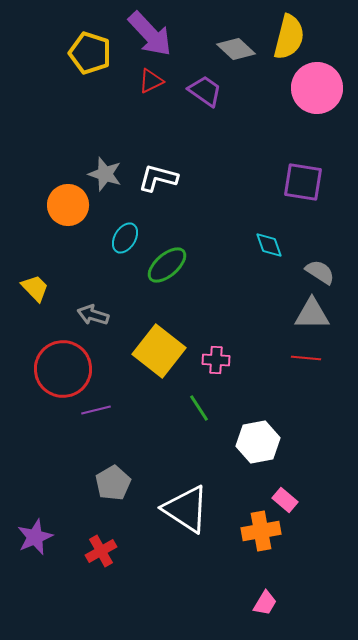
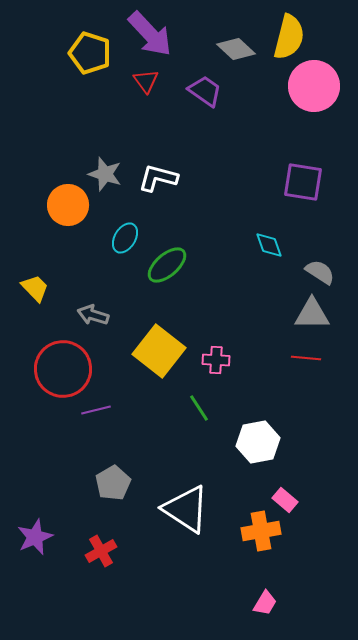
red triangle: moved 5 px left; rotated 40 degrees counterclockwise
pink circle: moved 3 px left, 2 px up
